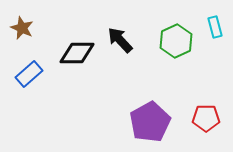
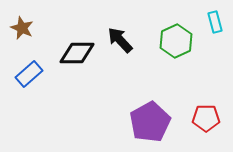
cyan rectangle: moved 5 px up
